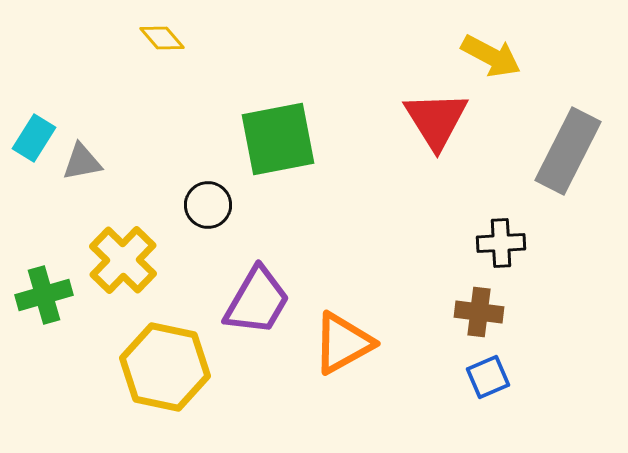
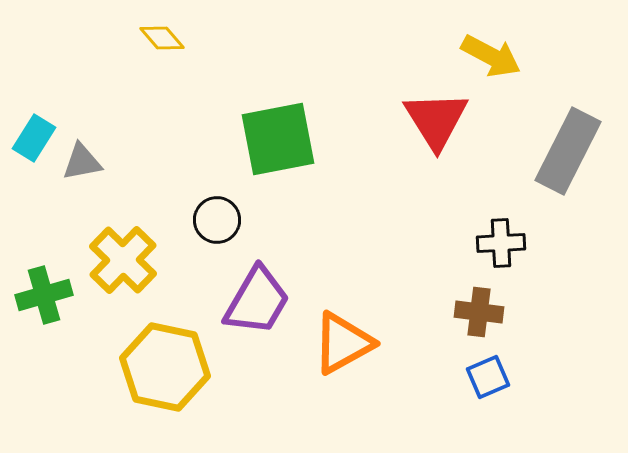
black circle: moved 9 px right, 15 px down
